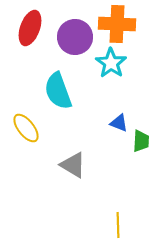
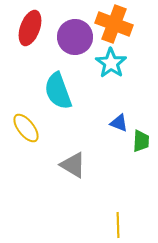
orange cross: moved 3 px left; rotated 18 degrees clockwise
